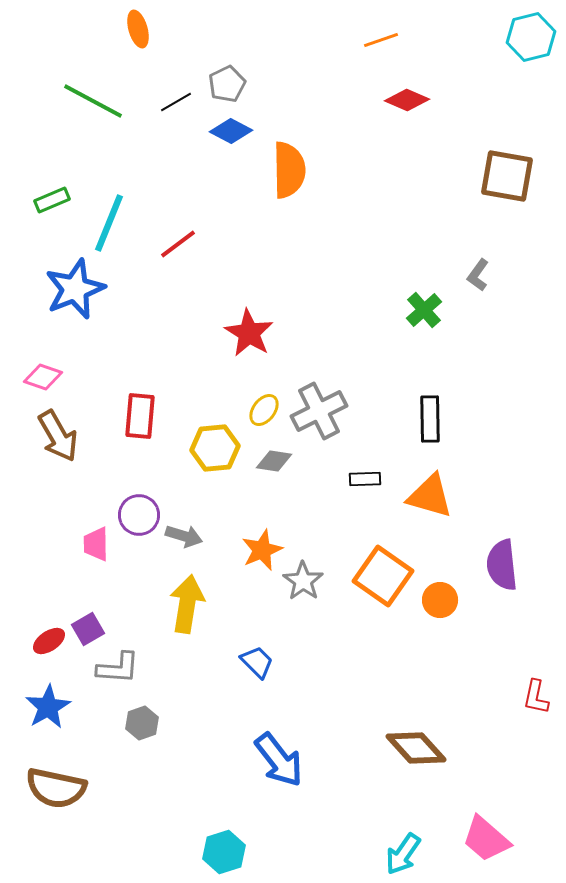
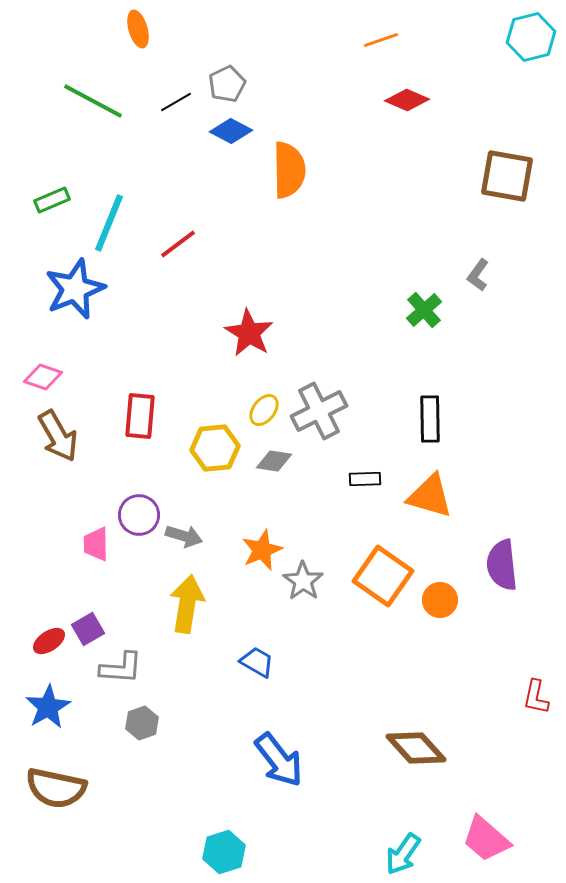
blue trapezoid at (257, 662): rotated 15 degrees counterclockwise
gray L-shape at (118, 668): moved 3 px right
